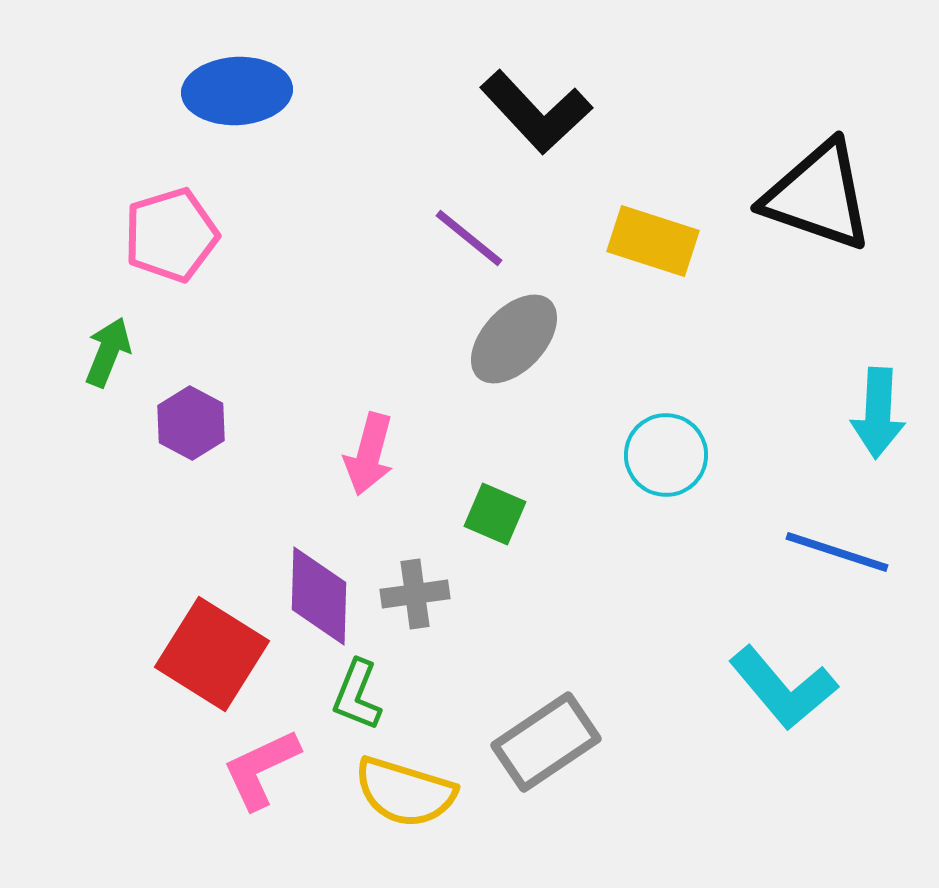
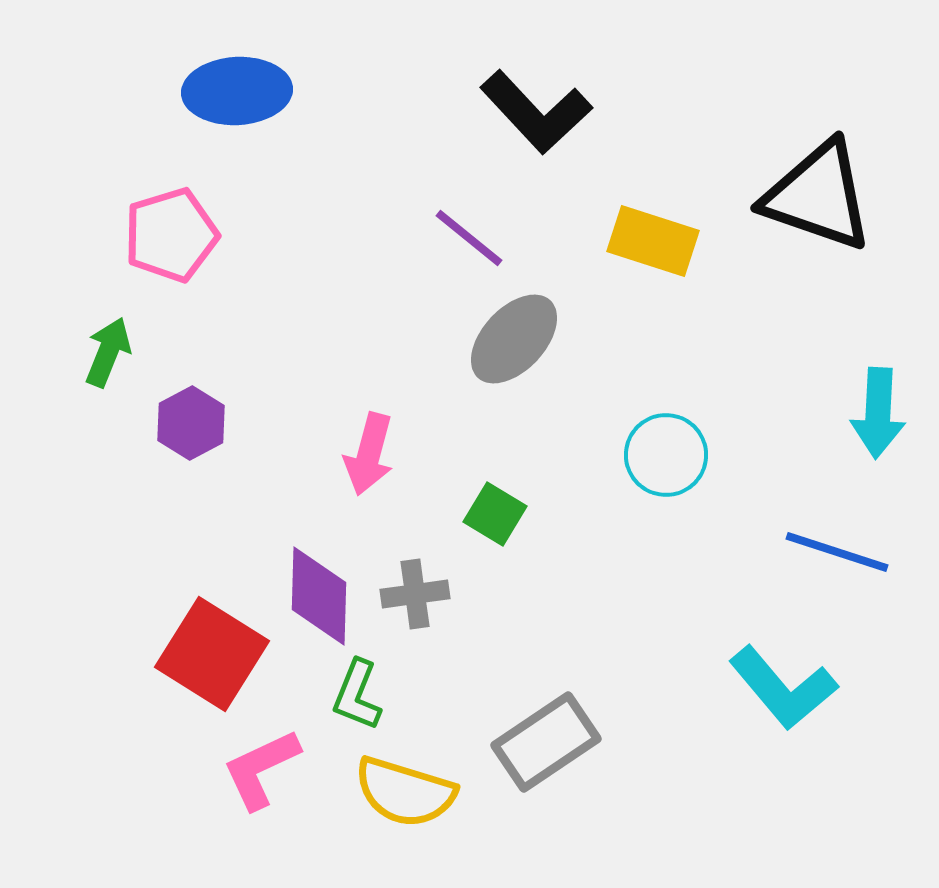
purple hexagon: rotated 4 degrees clockwise
green square: rotated 8 degrees clockwise
